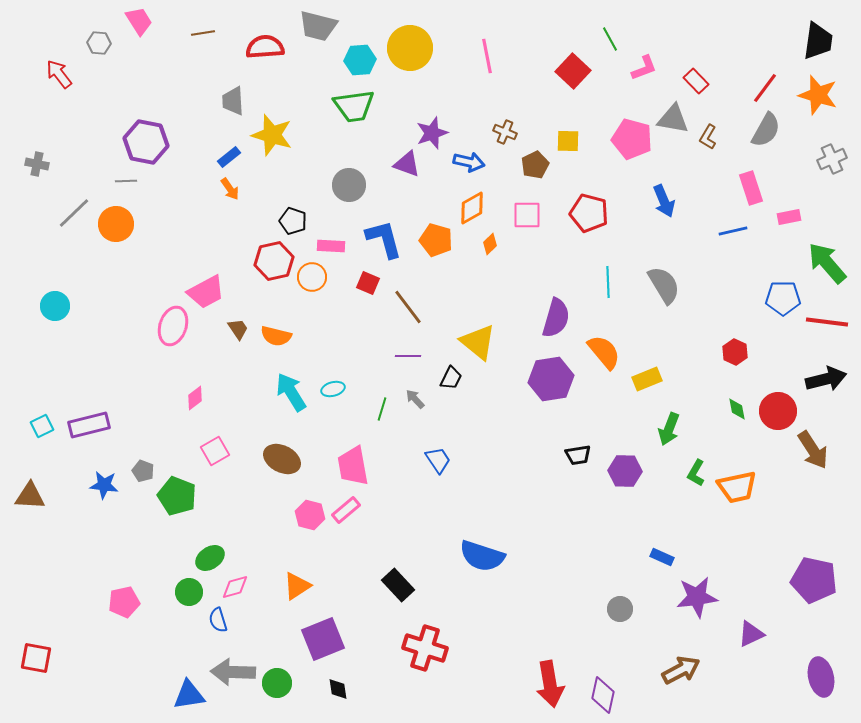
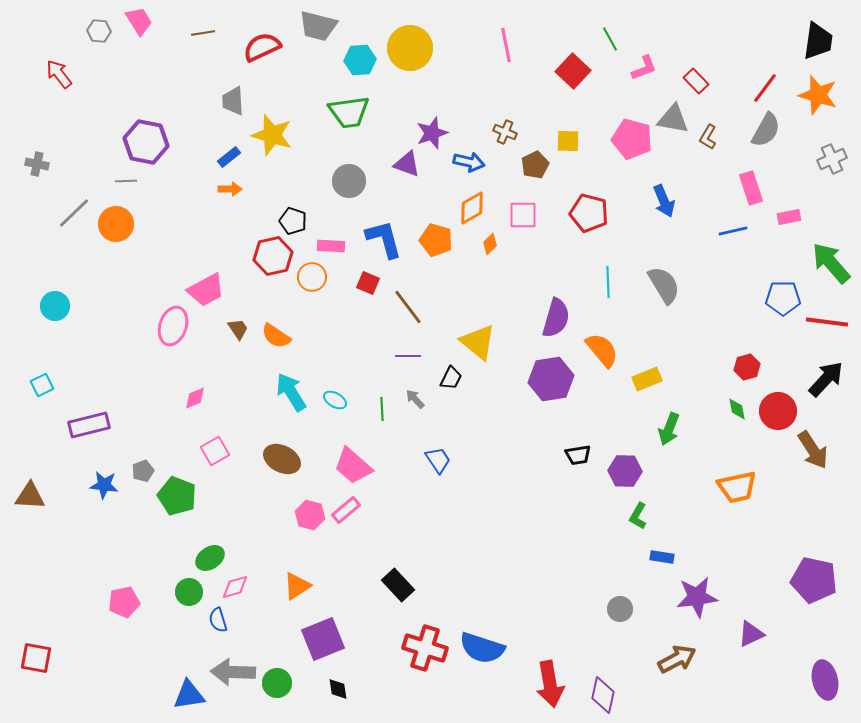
gray hexagon at (99, 43): moved 12 px up
red semicircle at (265, 47): moved 3 px left; rotated 21 degrees counterclockwise
pink line at (487, 56): moved 19 px right, 11 px up
green trapezoid at (354, 106): moved 5 px left, 6 px down
gray circle at (349, 185): moved 4 px up
orange arrow at (230, 189): rotated 55 degrees counterclockwise
pink square at (527, 215): moved 4 px left
red hexagon at (274, 261): moved 1 px left, 5 px up
green arrow at (827, 263): moved 4 px right
pink trapezoid at (206, 292): moved 2 px up
orange semicircle at (276, 336): rotated 20 degrees clockwise
orange semicircle at (604, 352): moved 2 px left, 2 px up
red hexagon at (735, 352): moved 12 px right, 15 px down; rotated 20 degrees clockwise
black arrow at (826, 379): rotated 33 degrees counterclockwise
cyan ellipse at (333, 389): moved 2 px right, 11 px down; rotated 45 degrees clockwise
pink diamond at (195, 398): rotated 15 degrees clockwise
green line at (382, 409): rotated 20 degrees counterclockwise
cyan square at (42, 426): moved 41 px up
pink trapezoid at (353, 466): rotated 39 degrees counterclockwise
gray pentagon at (143, 471): rotated 30 degrees clockwise
green L-shape at (696, 473): moved 58 px left, 43 px down
blue semicircle at (482, 556): moved 92 px down
blue rectangle at (662, 557): rotated 15 degrees counterclockwise
brown arrow at (681, 670): moved 4 px left, 11 px up
purple ellipse at (821, 677): moved 4 px right, 3 px down
